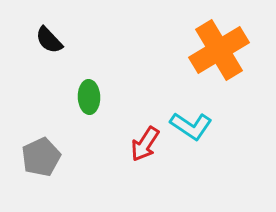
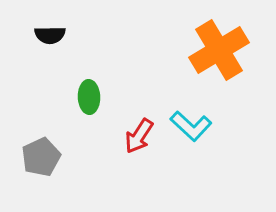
black semicircle: moved 1 px right, 5 px up; rotated 48 degrees counterclockwise
cyan L-shape: rotated 9 degrees clockwise
red arrow: moved 6 px left, 8 px up
